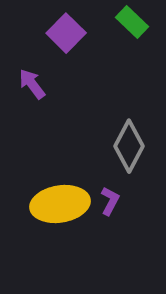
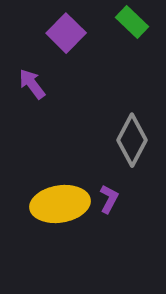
gray diamond: moved 3 px right, 6 px up
purple L-shape: moved 1 px left, 2 px up
